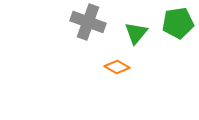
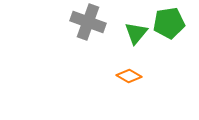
green pentagon: moved 9 px left
orange diamond: moved 12 px right, 9 px down
